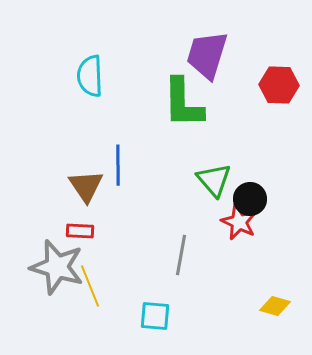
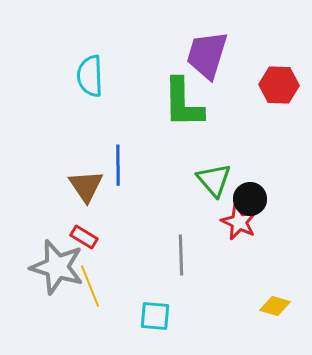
red rectangle: moved 4 px right, 6 px down; rotated 28 degrees clockwise
gray line: rotated 12 degrees counterclockwise
